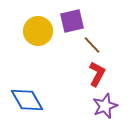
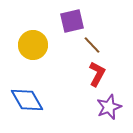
yellow circle: moved 5 px left, 14 px down
purple star: moved 4 px right, 1 px down
